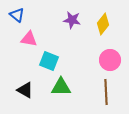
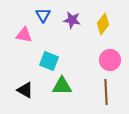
blue triangle: moved 26 px right; rotated 21 degrees clockwise
pink triangle: moved 5 px left, 4 px up
green triangle: moved 1 px right, 1 px up
